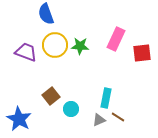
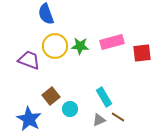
pink rectangle: moved 4 px left, 3 px down; rotated 50 degrees clockwise
yellow circle: moved 1 px down
purple trapezoid: moved 3 px right, 8 px down
cyan rectangle: moved 2 px left, 1 px up; rotated 42 degrees counterclockwise
cyan circle: moved 1 px left
blue star: moved 10 px right
